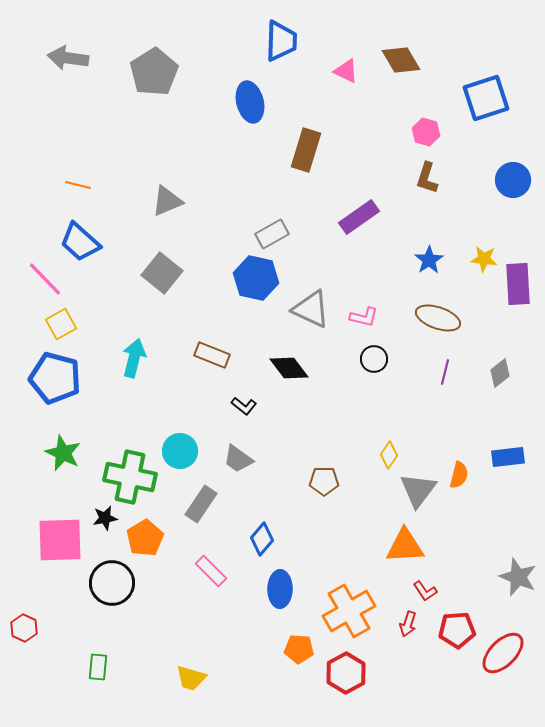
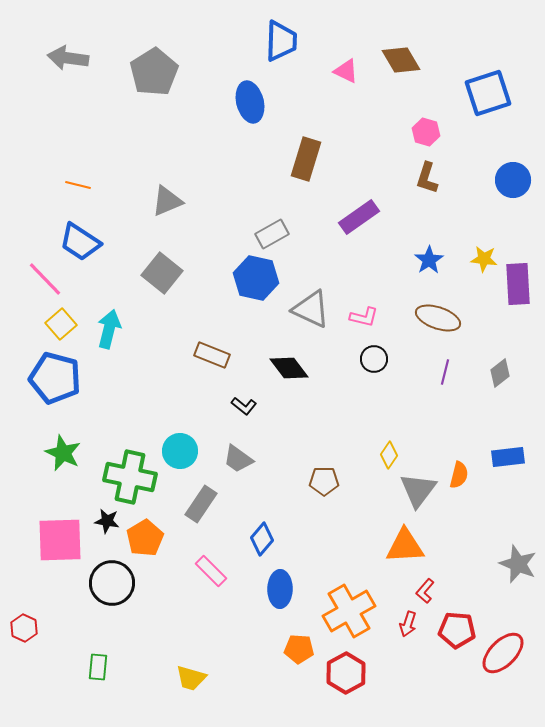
blue square at (486, 98): moved 2 px right, 5 px up
brown rectangle at (306, 150): moved 9 px down
blue trapezoid at (80, 242): rotated 9 degrees counterclockwise
yellow square at (61, 324): rotated 12 degrees counterclockwise
cyan arrow at (134, 358): moved 25 px left, 29 px up
black star at (105, 518): moved 2 px right, 3 px down; rotated 20 degrees clockwise
gray star at (518, 577): moved 13 px up
red L-shape at (425, 591): rotated 75 degrees clockwise
red pentagon at (457, 630): rotated 9 degrees clockwise
